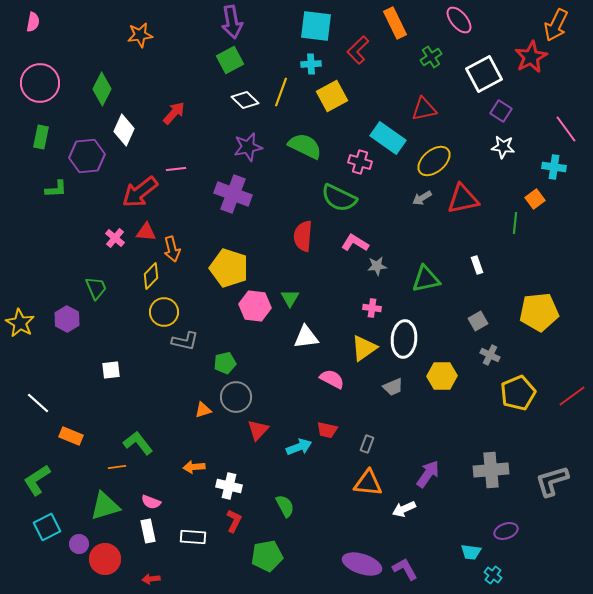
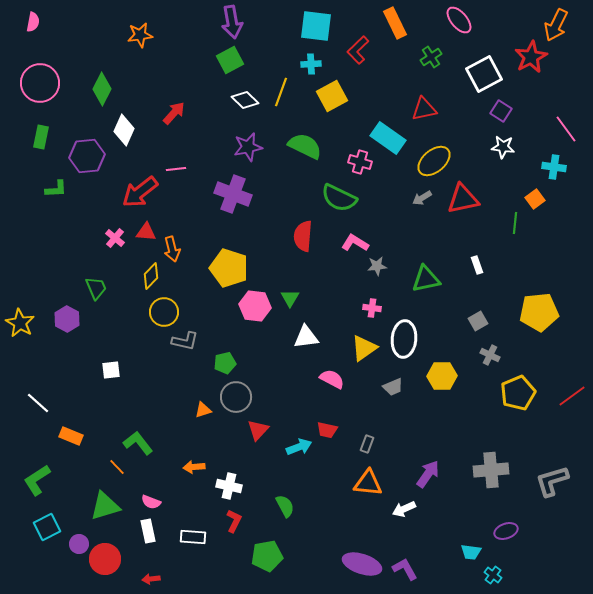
orange line at (117, 467): rotated 54 degrees clockwise
